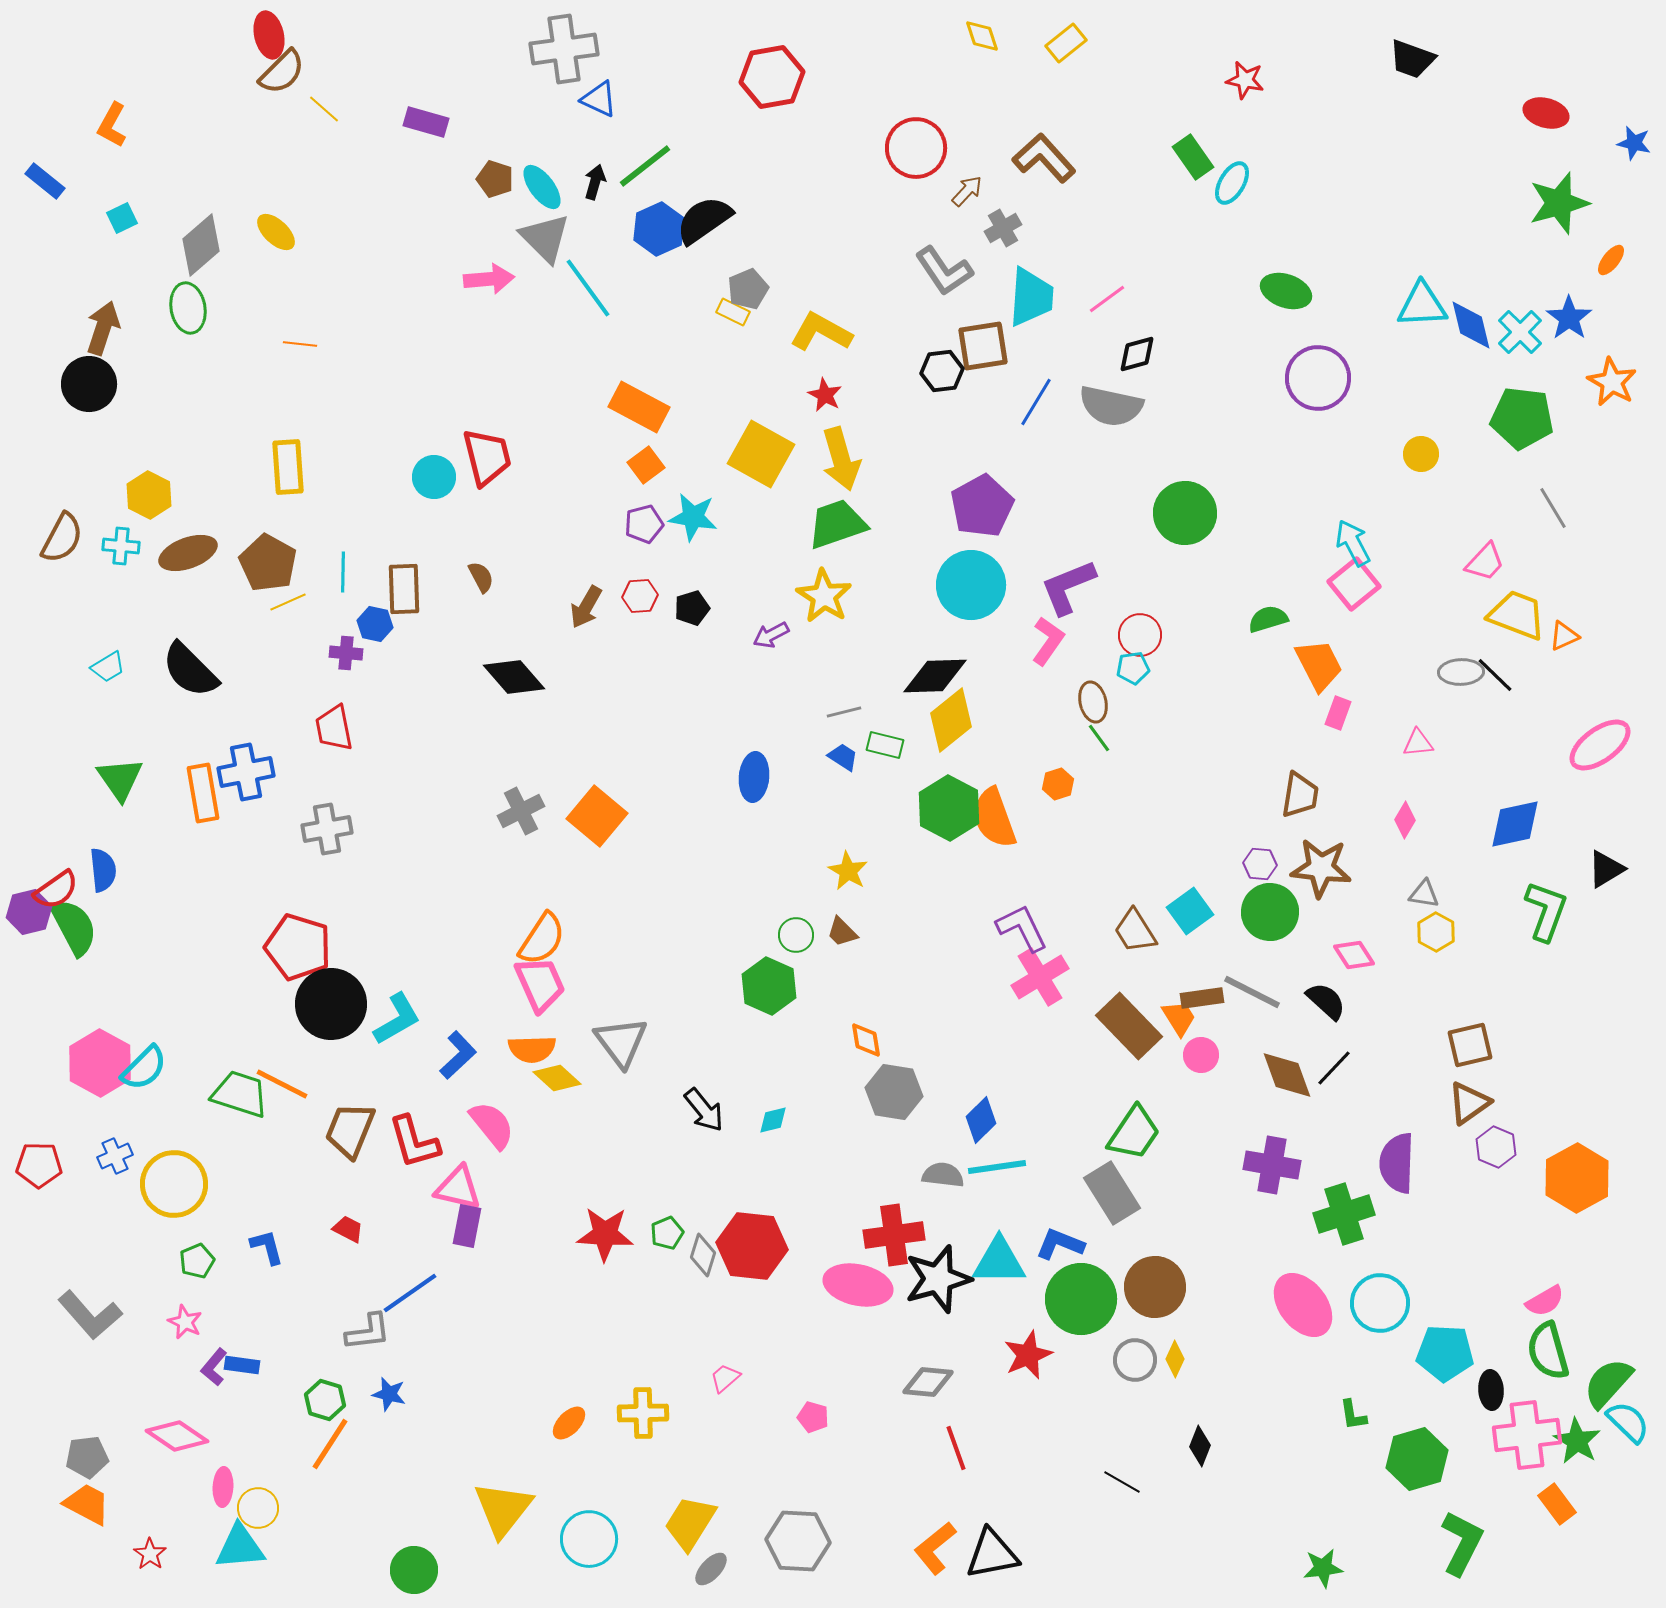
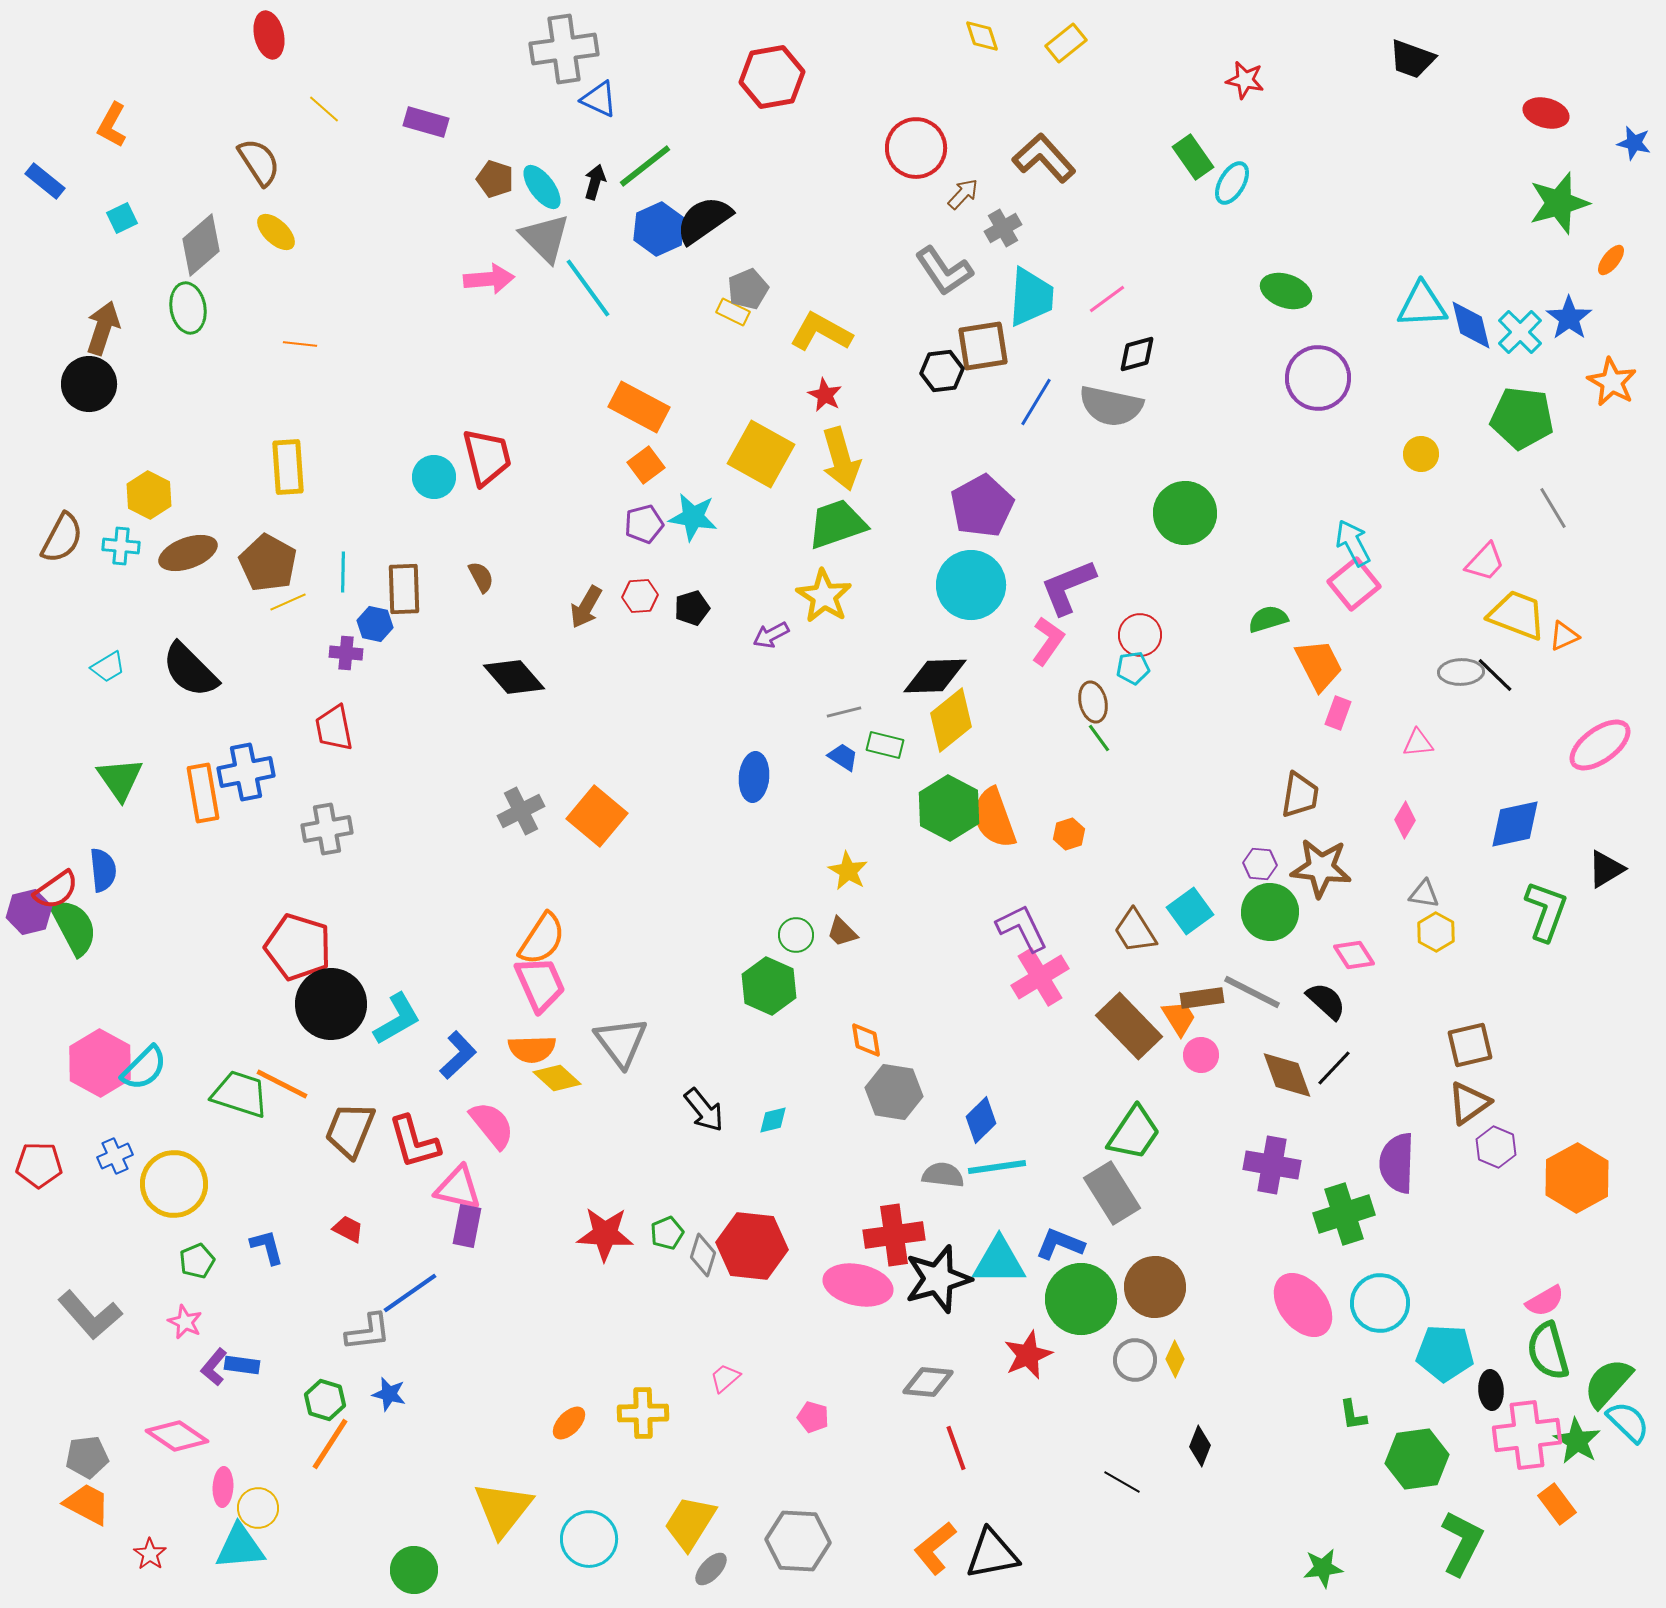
brown semicircle at (282, 72): moved 23 px left, 90 px down; rotated 78 degrees counterclockwise
brown arrow at (967, 191): moved 4 px left, 3 px down
orange hexagon at (1058, 784): moved 11 px right, 50 px down
green hexagon at (1417, 1459): rotated 8 degrees clockwise
